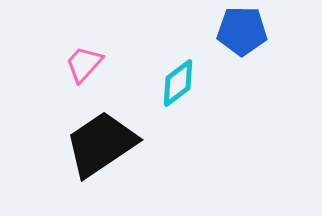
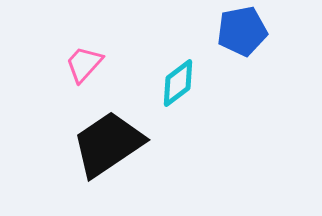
blue pentagon: rotated 12 degrees counterclockwise
black trapezoid: moved 7 px right
